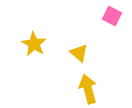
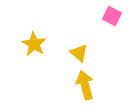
yellow arrow: moved 3 px left, 4 px up
